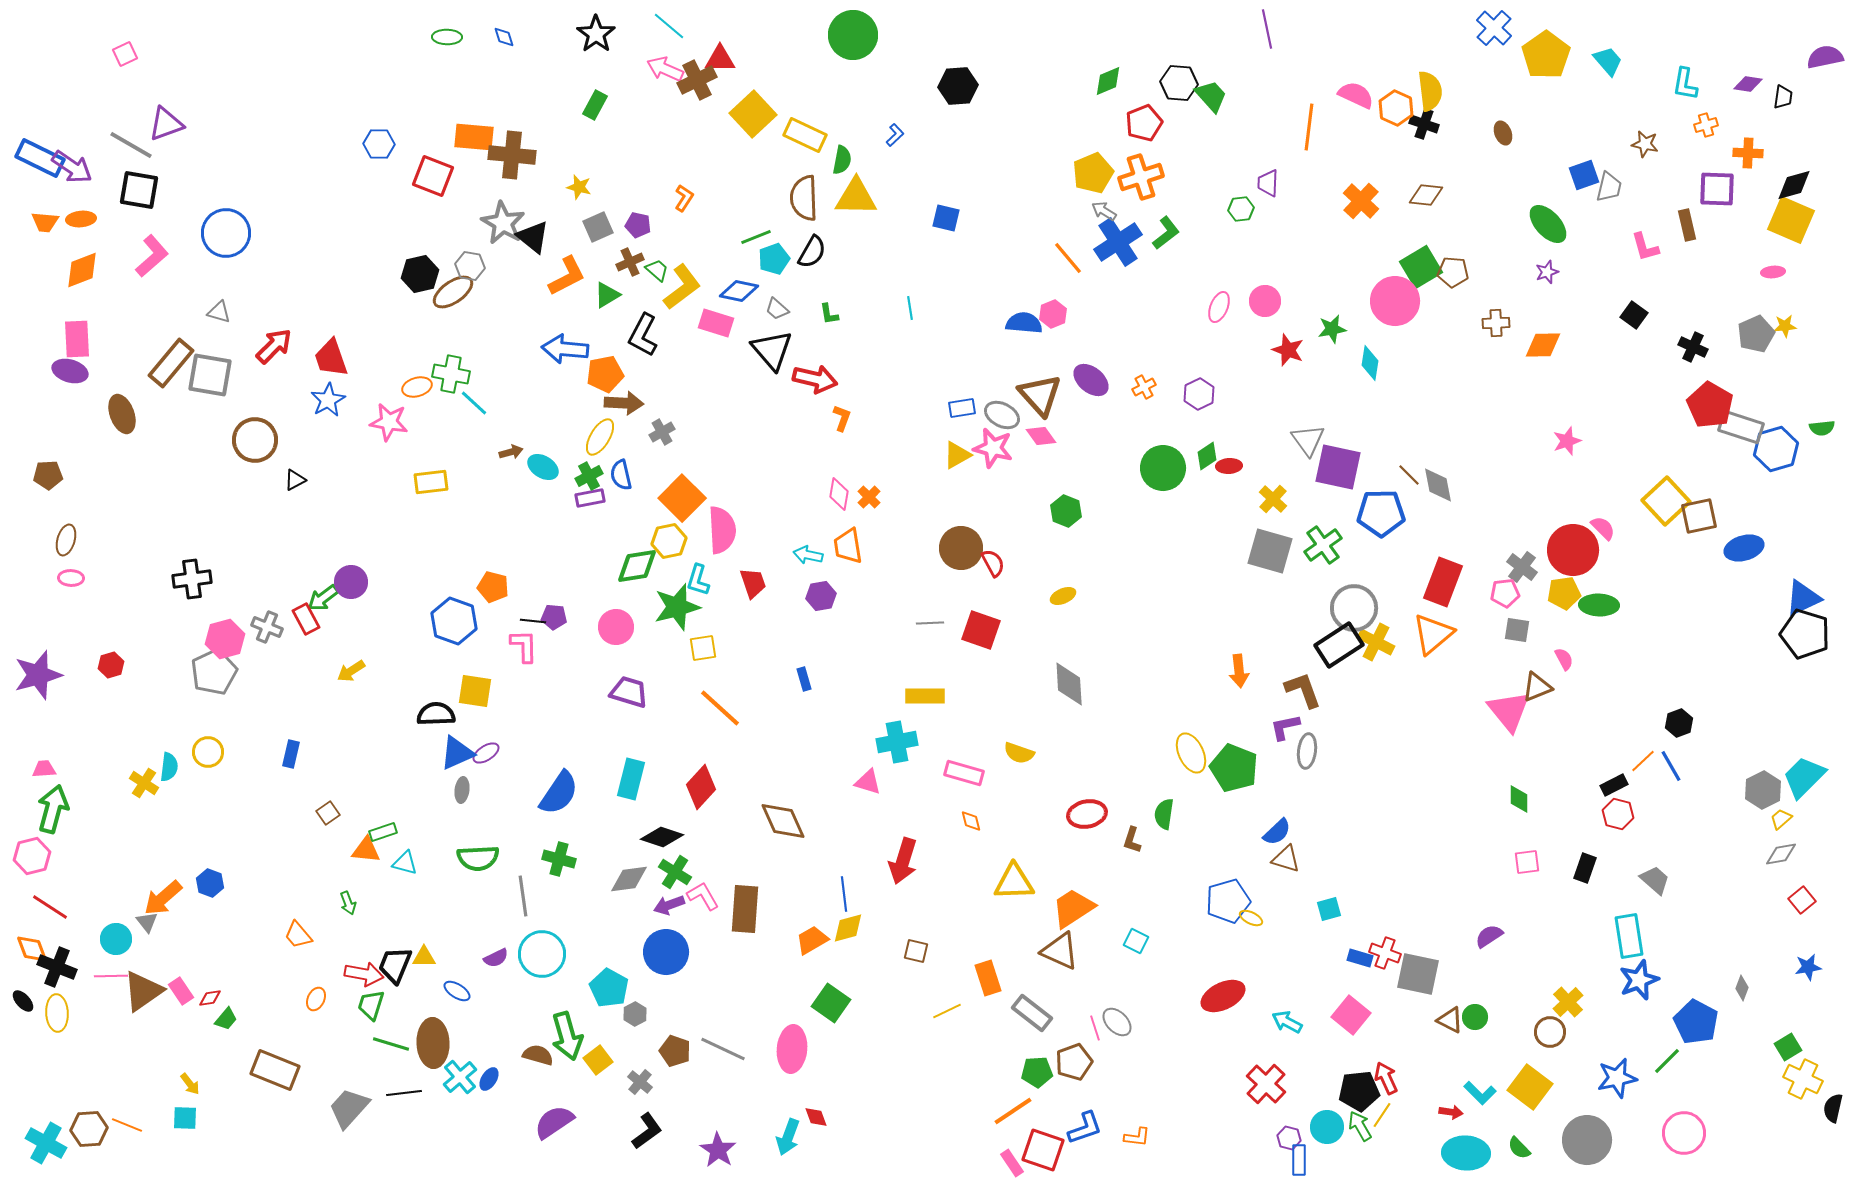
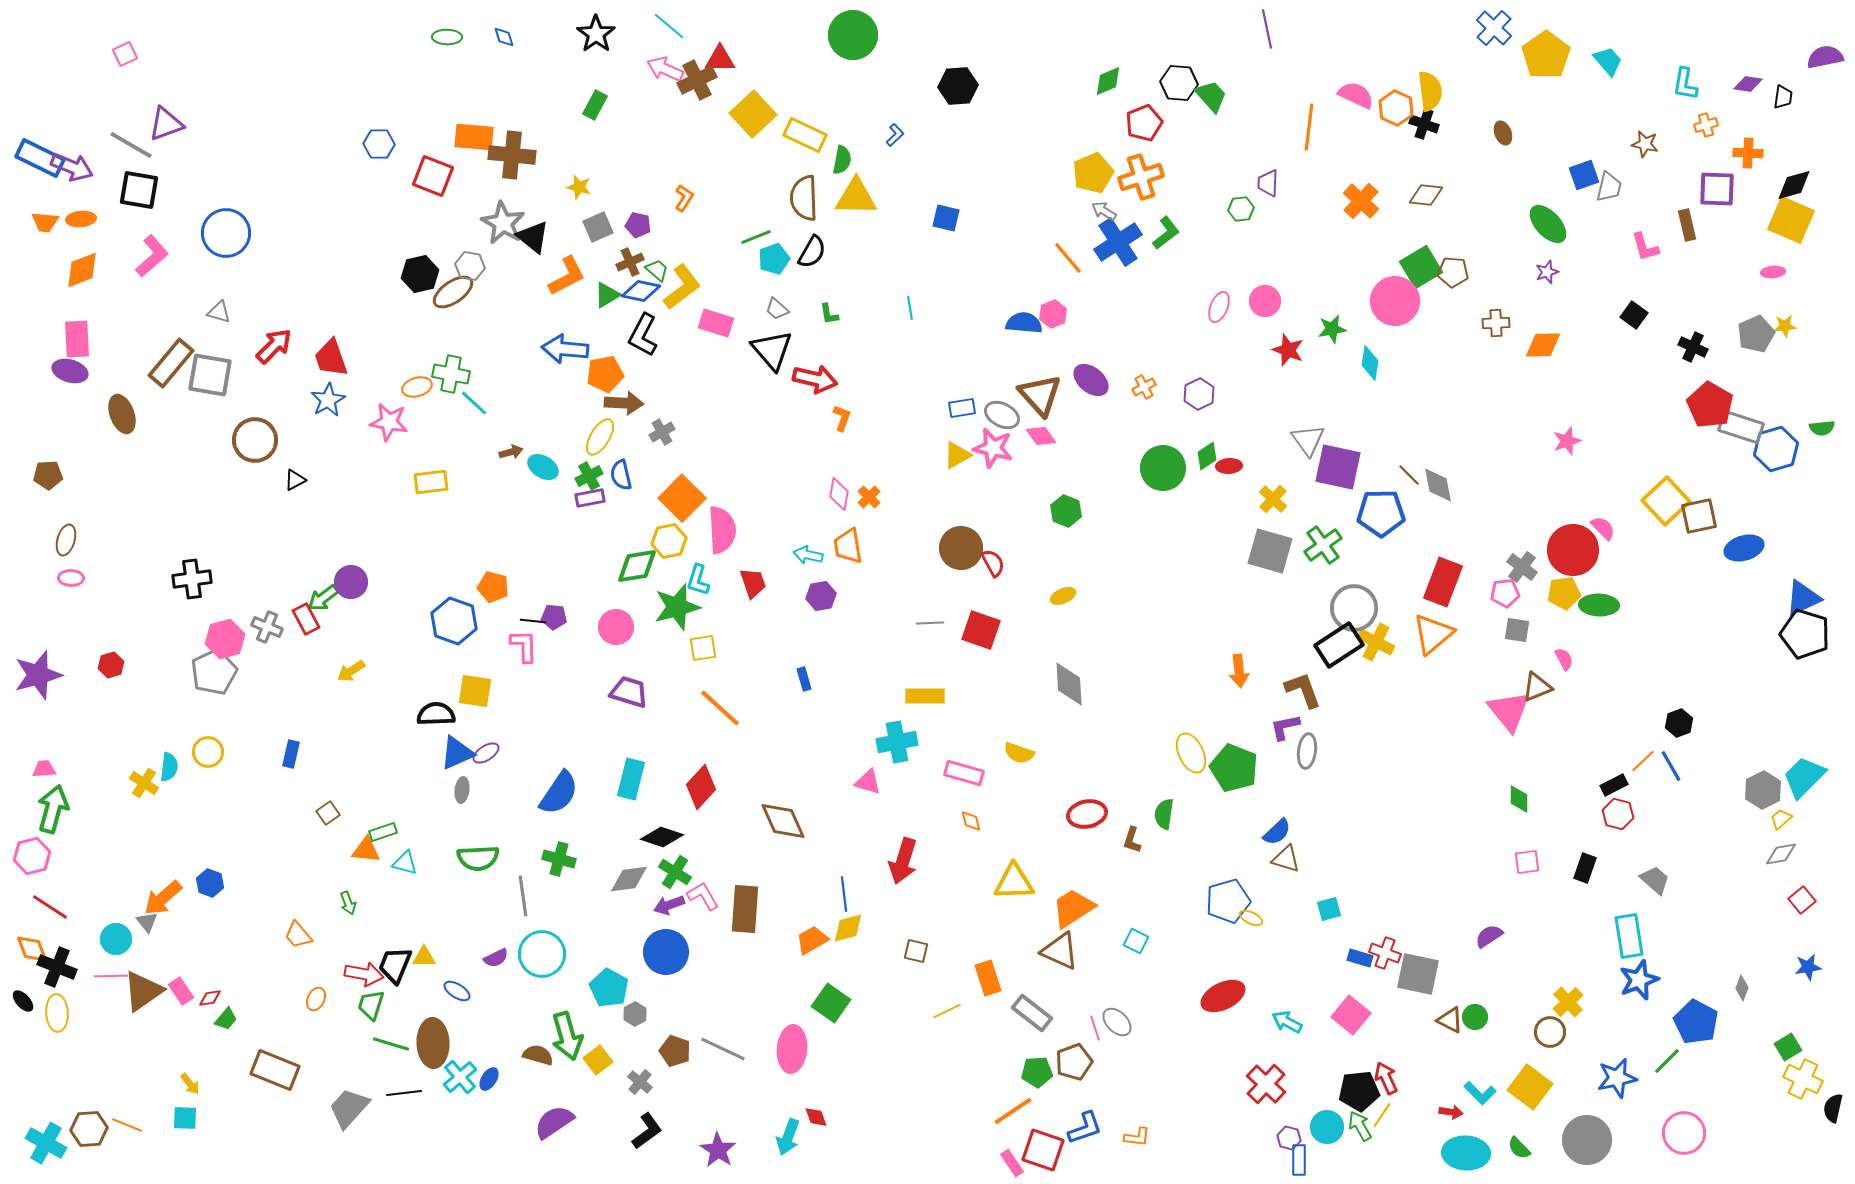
purple arrow at (72, 167): rotated 12 degrees counterclockwise
blue diamond at (739, 291): moved 98 px left
